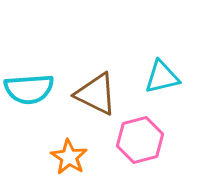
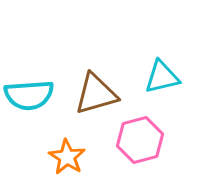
cyan semicircle: moved 6 px down
brown triangle: rotated 42 degrees counterclockwise
orange star: moved 2 px left
